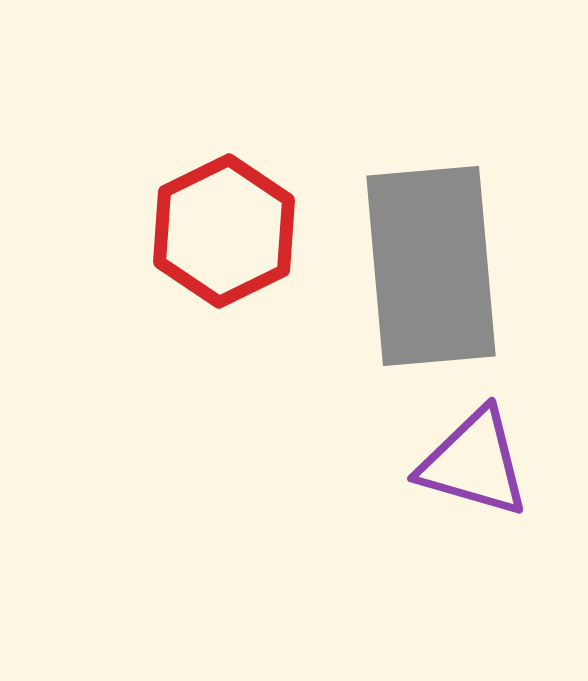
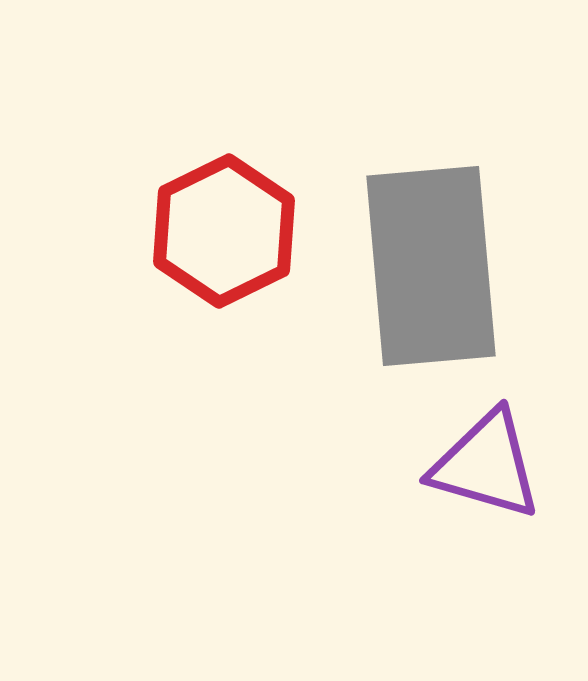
purple triangle: moved 12 px right, 2 px down
